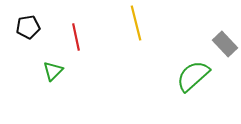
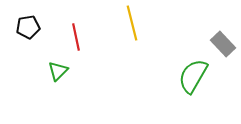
yellow line: moved 4 px left
gray rectangle: moved 2 px left
green triangle: moved 5 px right
green semicircle: rotated 18 degrees counterclockwise
